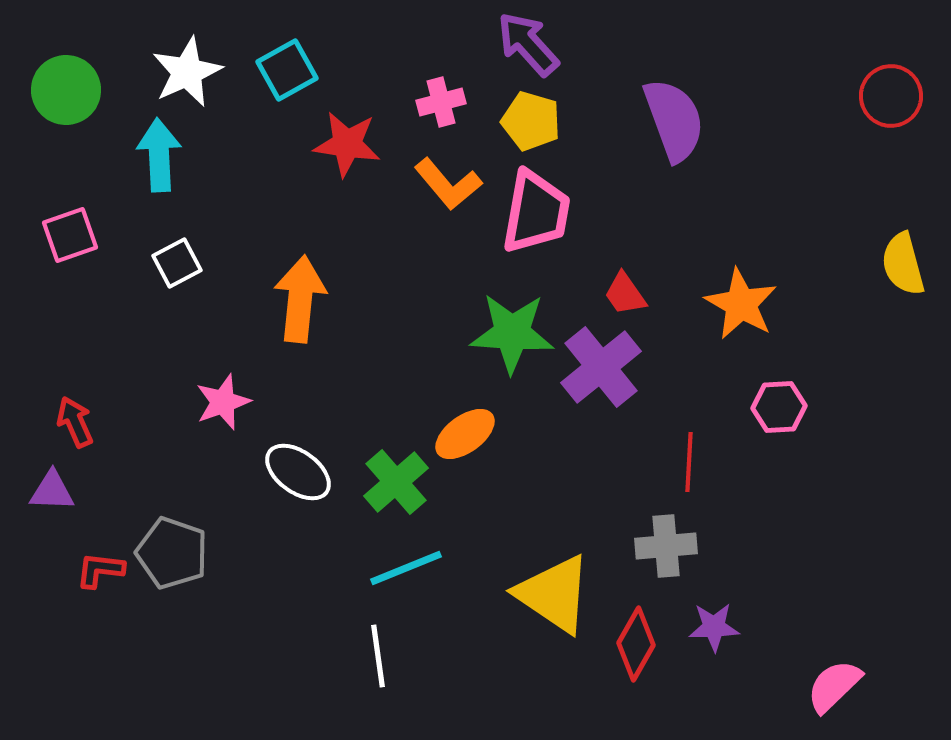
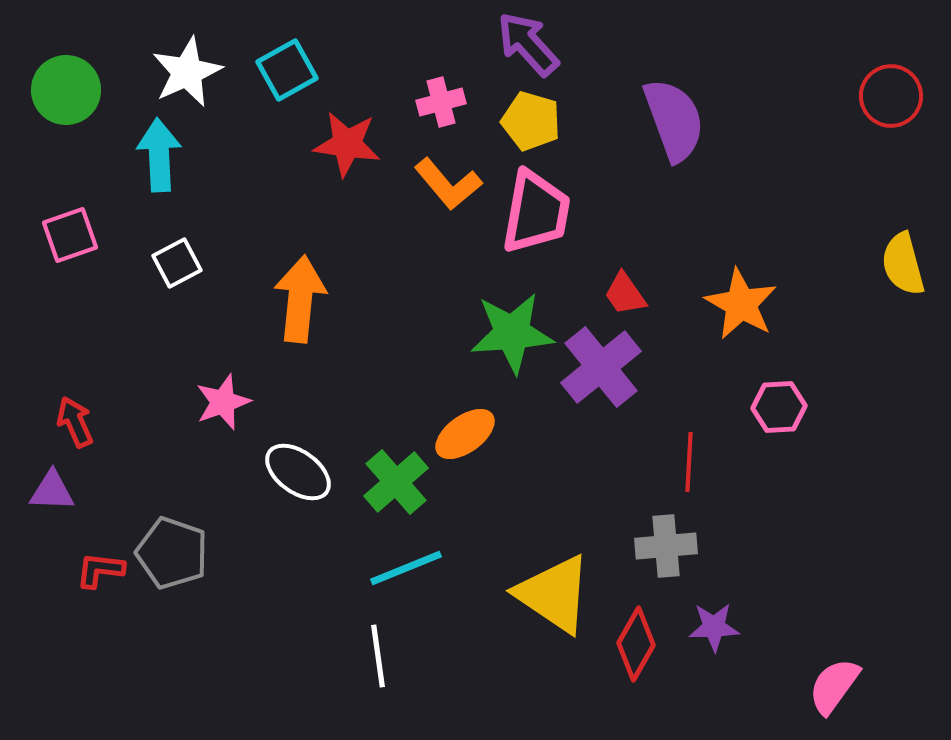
green star: rotated 8 degrees counterclockwise
pink semicircle: rotated 10 degrees counterclockwise
